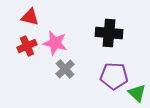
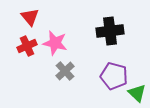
red triangle: rotated 36 degrees clockwise
black cross: moved 1 px right, 2 px up; rotated 12 degrees counterclockwise
gray cross: moved 2 px down
purple pentagon: rotated 12 degrees clockwise
